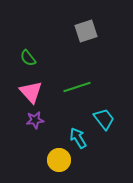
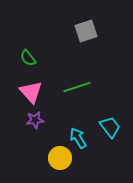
cyan trapezoid: moved 6 px right, 8 px down
yellow circle: moved 1 px right, 2 px up
